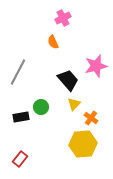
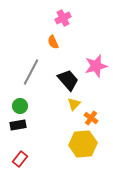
gray line: moved 13 px right
green circle: moved 21 px left, 1 px up
black rectangle: moved 3 px left, 8 px down
